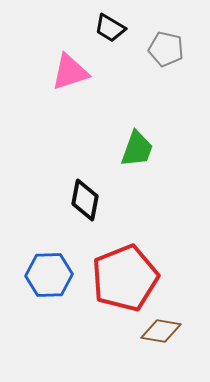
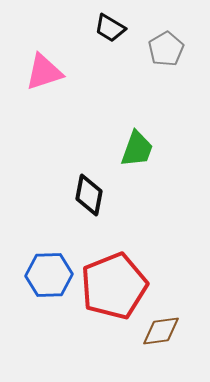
gray pentagon: rotated 28 degrees clockwise
pink triangle: moved 26 px left
black diamond: moved 4 px right, 5 px up
red pentagon: moved 11 px left, 8 px down
brown diamond: rotated 18 degrees counterclockwise
